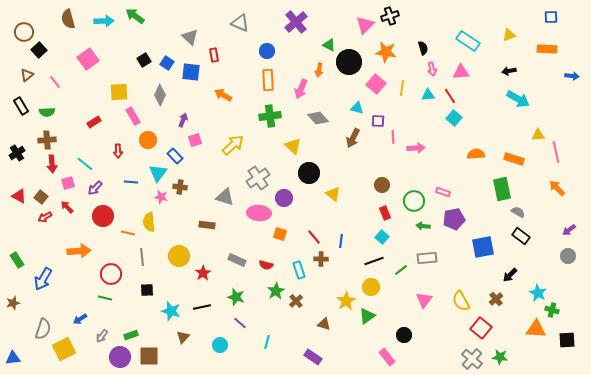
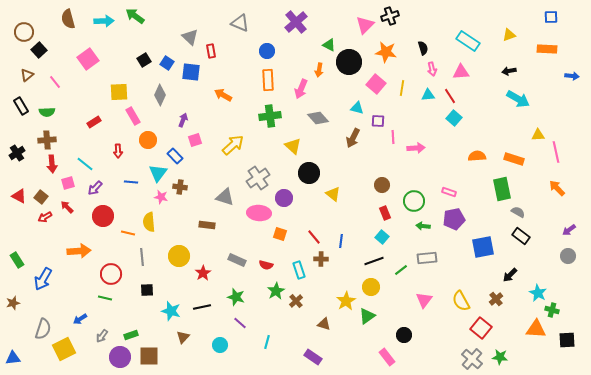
red rectangle at (214, 55): moved 3 px left, 4 px up
orange semicircle at (476, 154): moved 1 px right, 2 px down
pink rectangle at (443, 192): moved 6 px right
